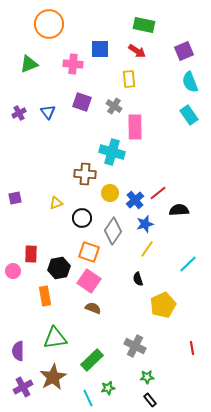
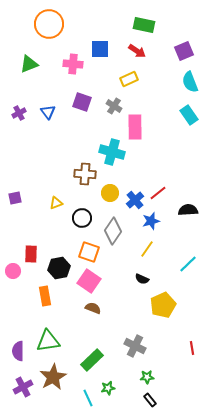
yellow rectangle at (129, 79): rotated 72 degrees clockwise
black semicircle at (179, 210): moved 9 px right
blue star at (145, 224): moved 6 px right, 3 px up
black semicircle at (138, 279): moved 4 px right; rotated 48 degrees counterclockwise
green triangle at (55, 338): moved 7 px left, 3 px down
